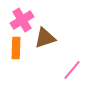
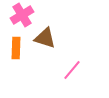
pink cross: moved 5 px up
brown triangle: rotated 35 degrees clockwise
